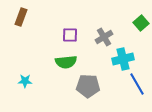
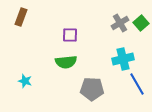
gray cross: moved 16 px right, 14 px up
cyan star: rotated 16 degrees clockwise
gray pentagon: moved 4 px right, 3 px down
